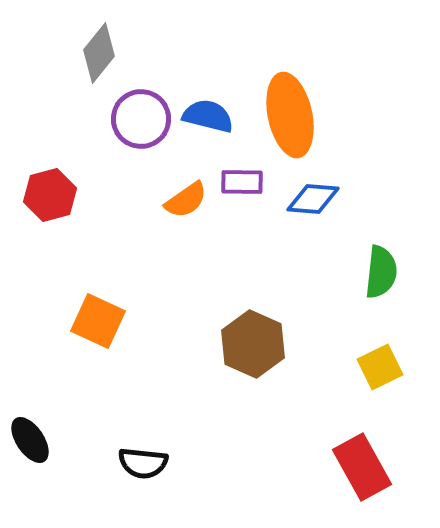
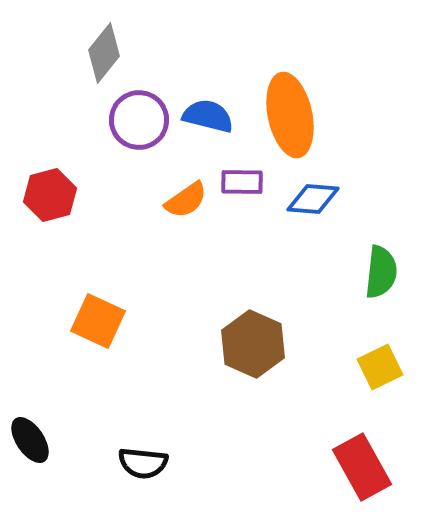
gray diamond: moved 5 px right
purple circle: moved 2 px left, 1 px down
